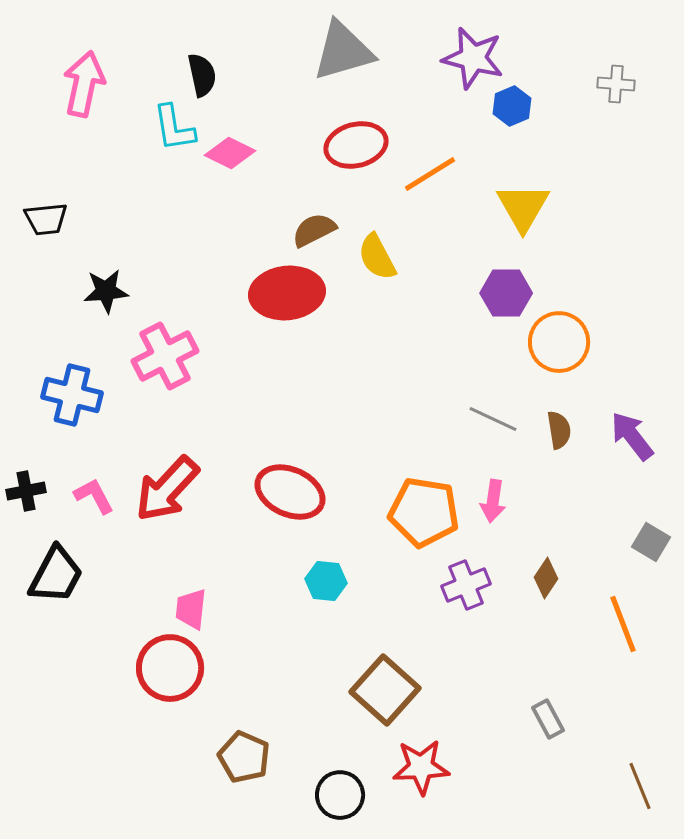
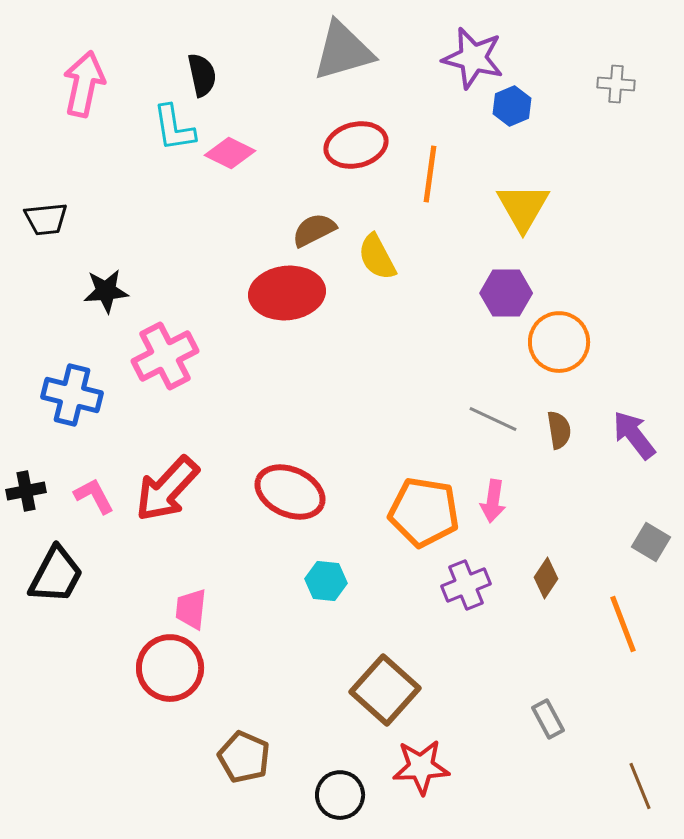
orange line at (430, 174): rotated 50 degrees counterclockwise
purple arrow at (632, 436): moved 2 px right, 1 px up
